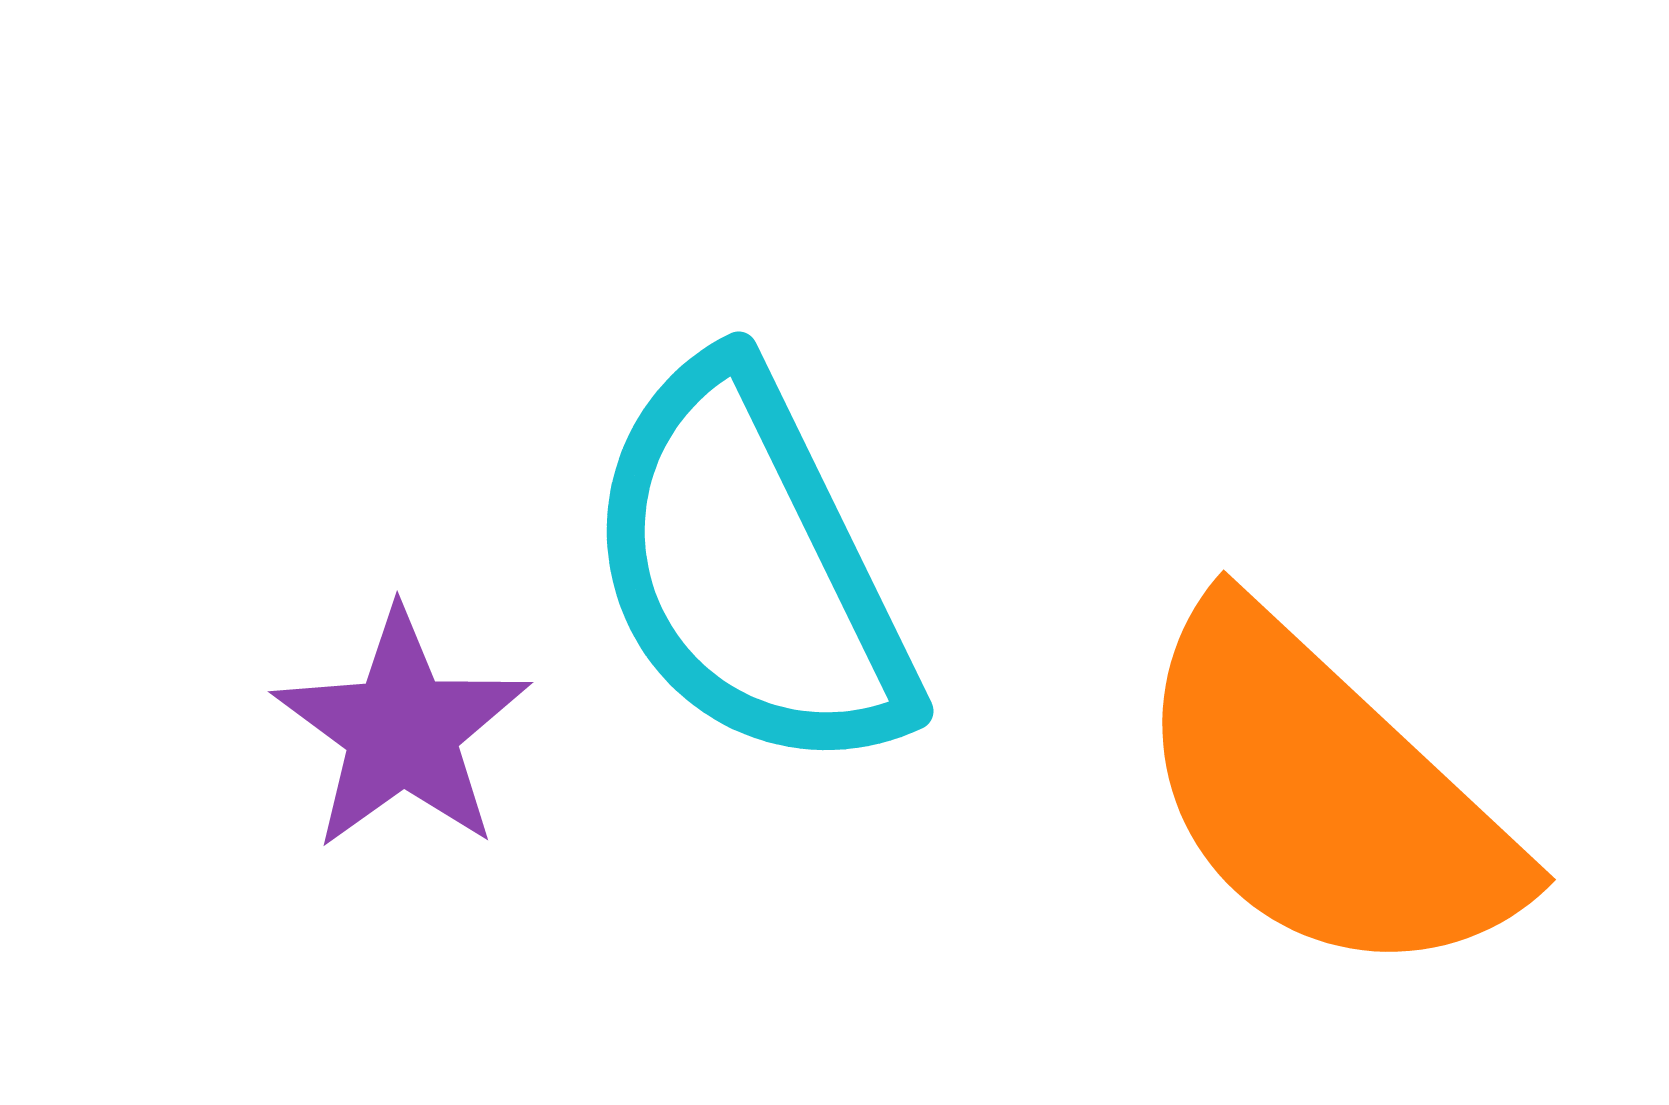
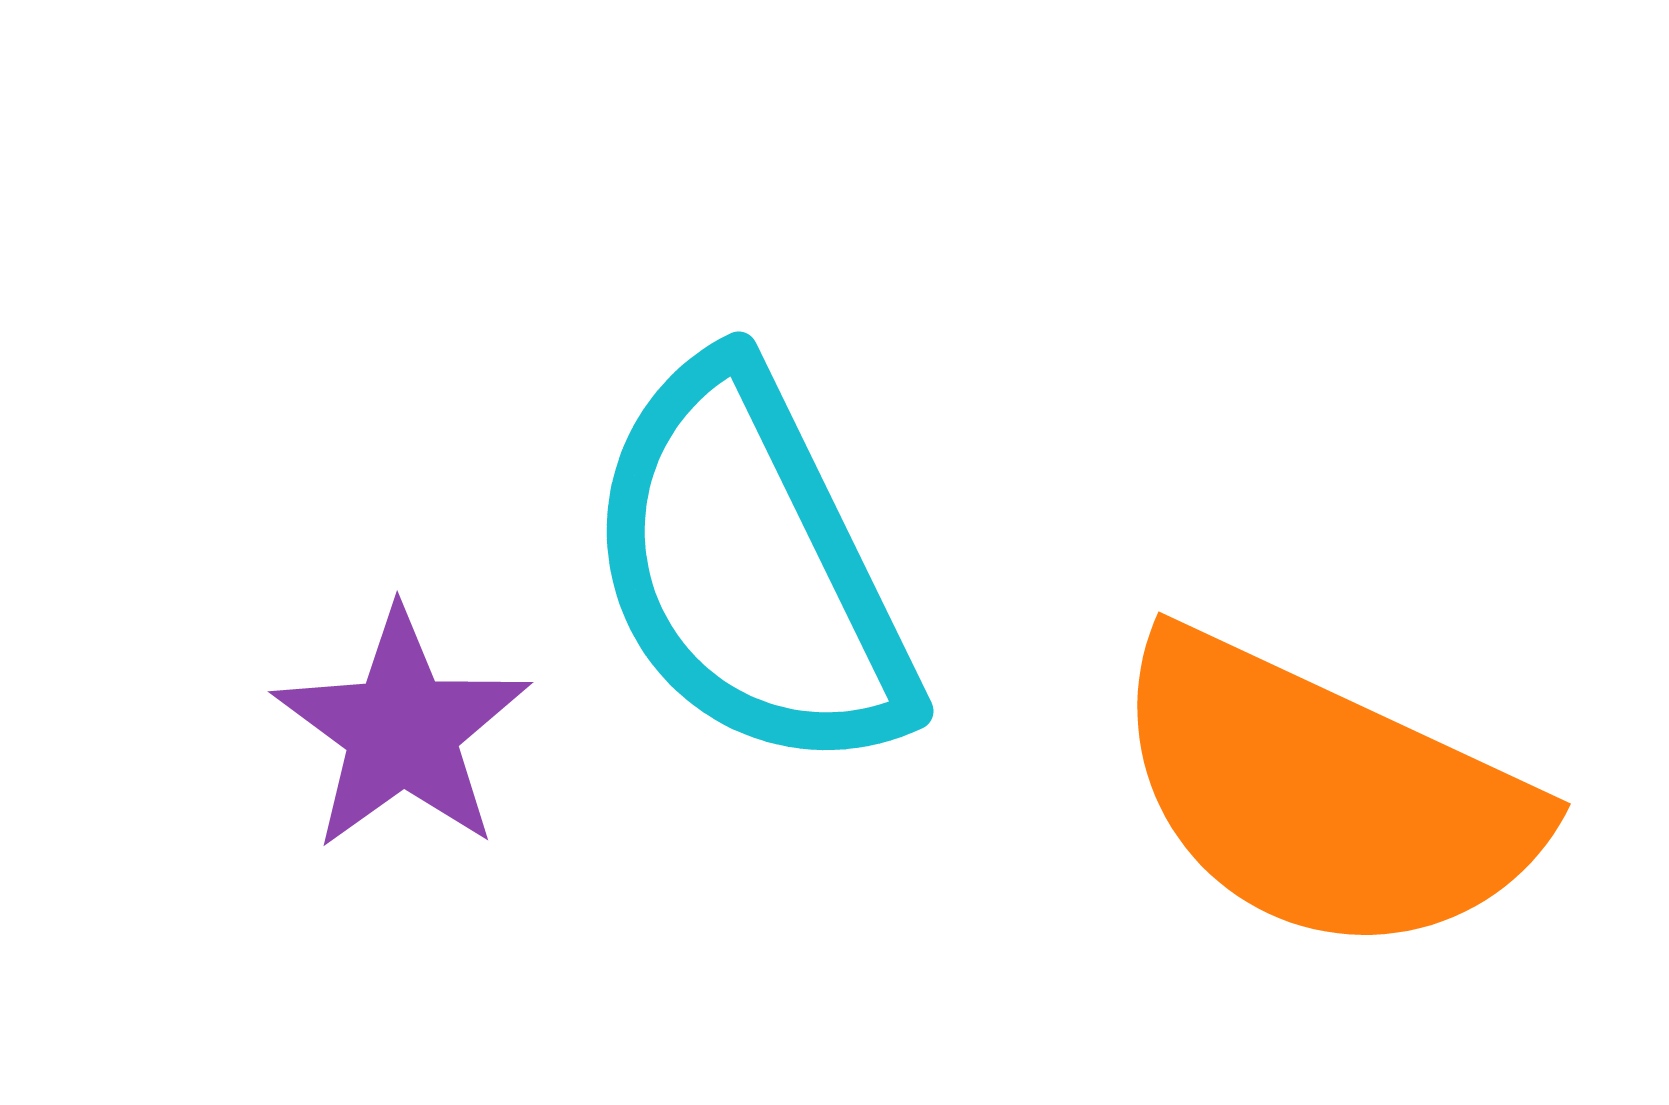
orange semicircle: rotated 18 degrees counterclockwise
